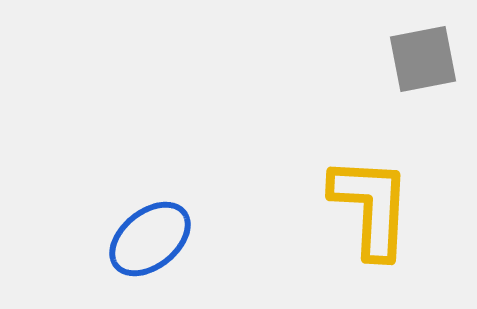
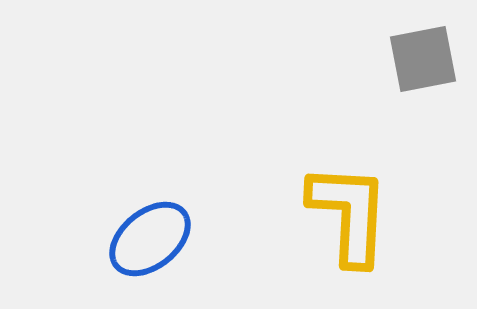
yellow L-shape: moved 22 px left, 7 px down
